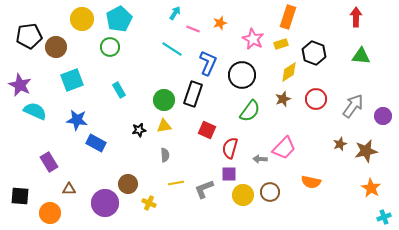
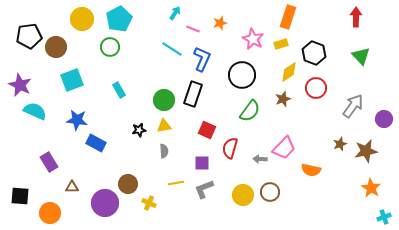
green triangle at (361, 56): rotated 42 degrees clockwise
blue L-shape at (208, 63): moved 6 px left, 4 px up
red circle at (316, 99): moved 11 px up
purple circle at (383, 116): moved 1 px right, 3 px down
gray semicircle at (165, 155): moved 1 px left, 4 px up
purple square at (229, 174): moved 27 px left, 11 px up
orange semicircle at (311, 182): moved 12 px up
brown triangle at (69, 189): moved 3 px right, 2 px up
